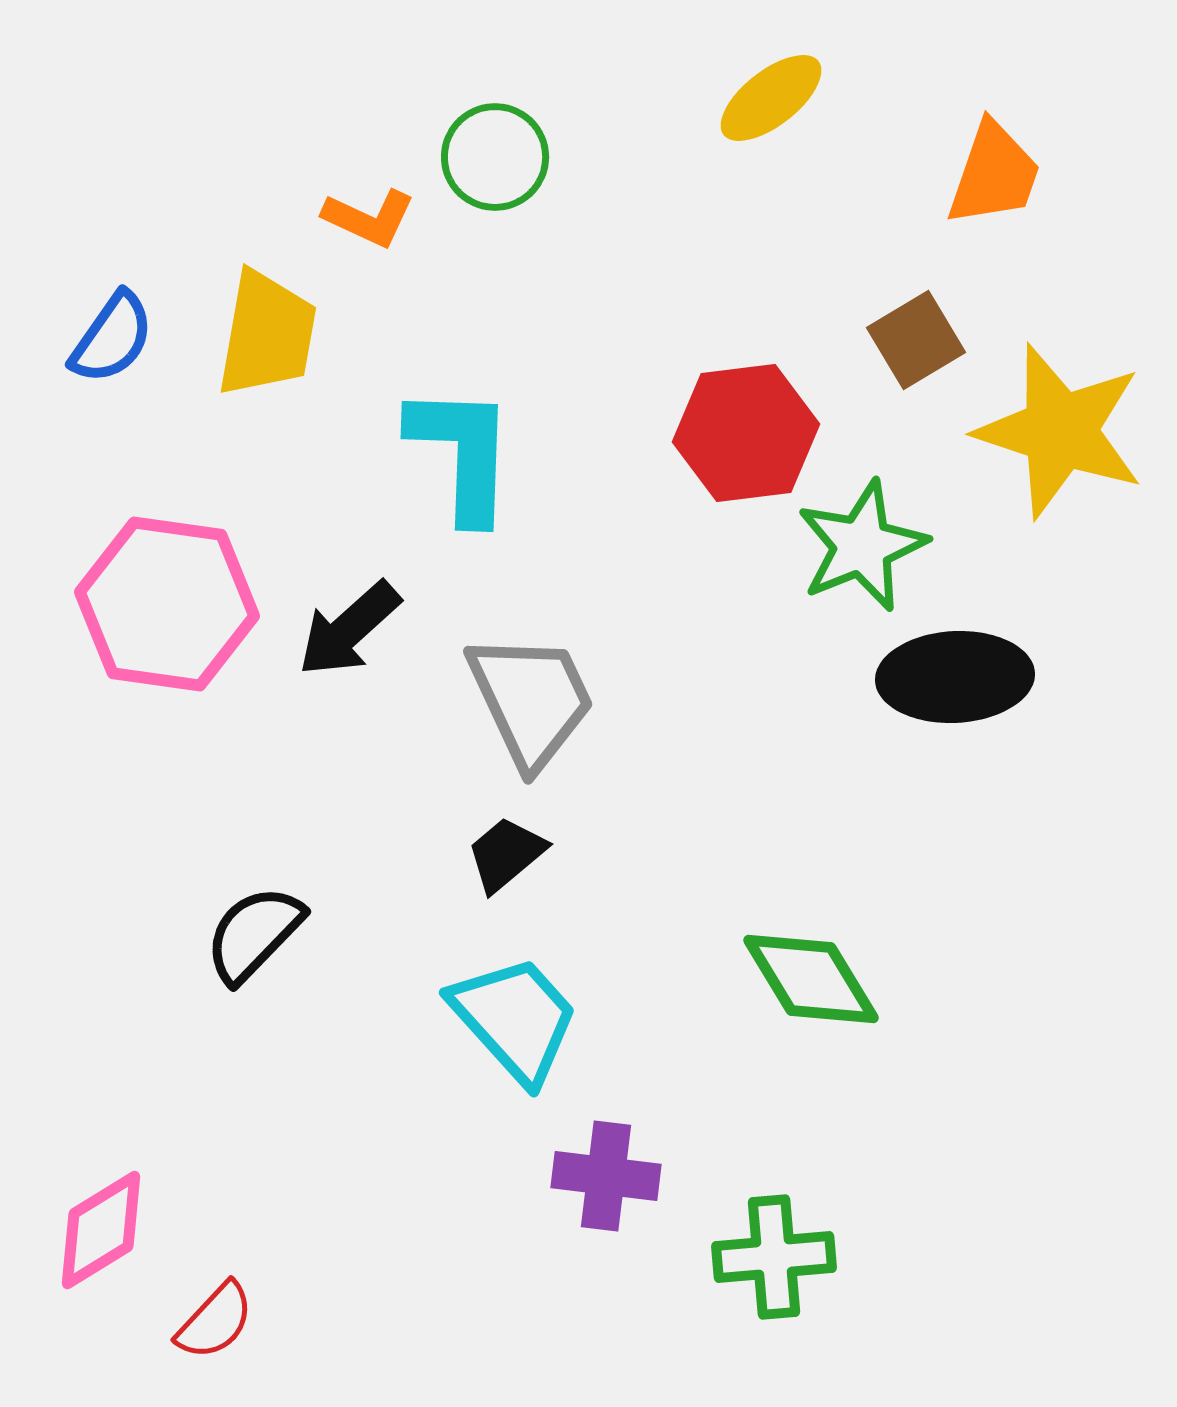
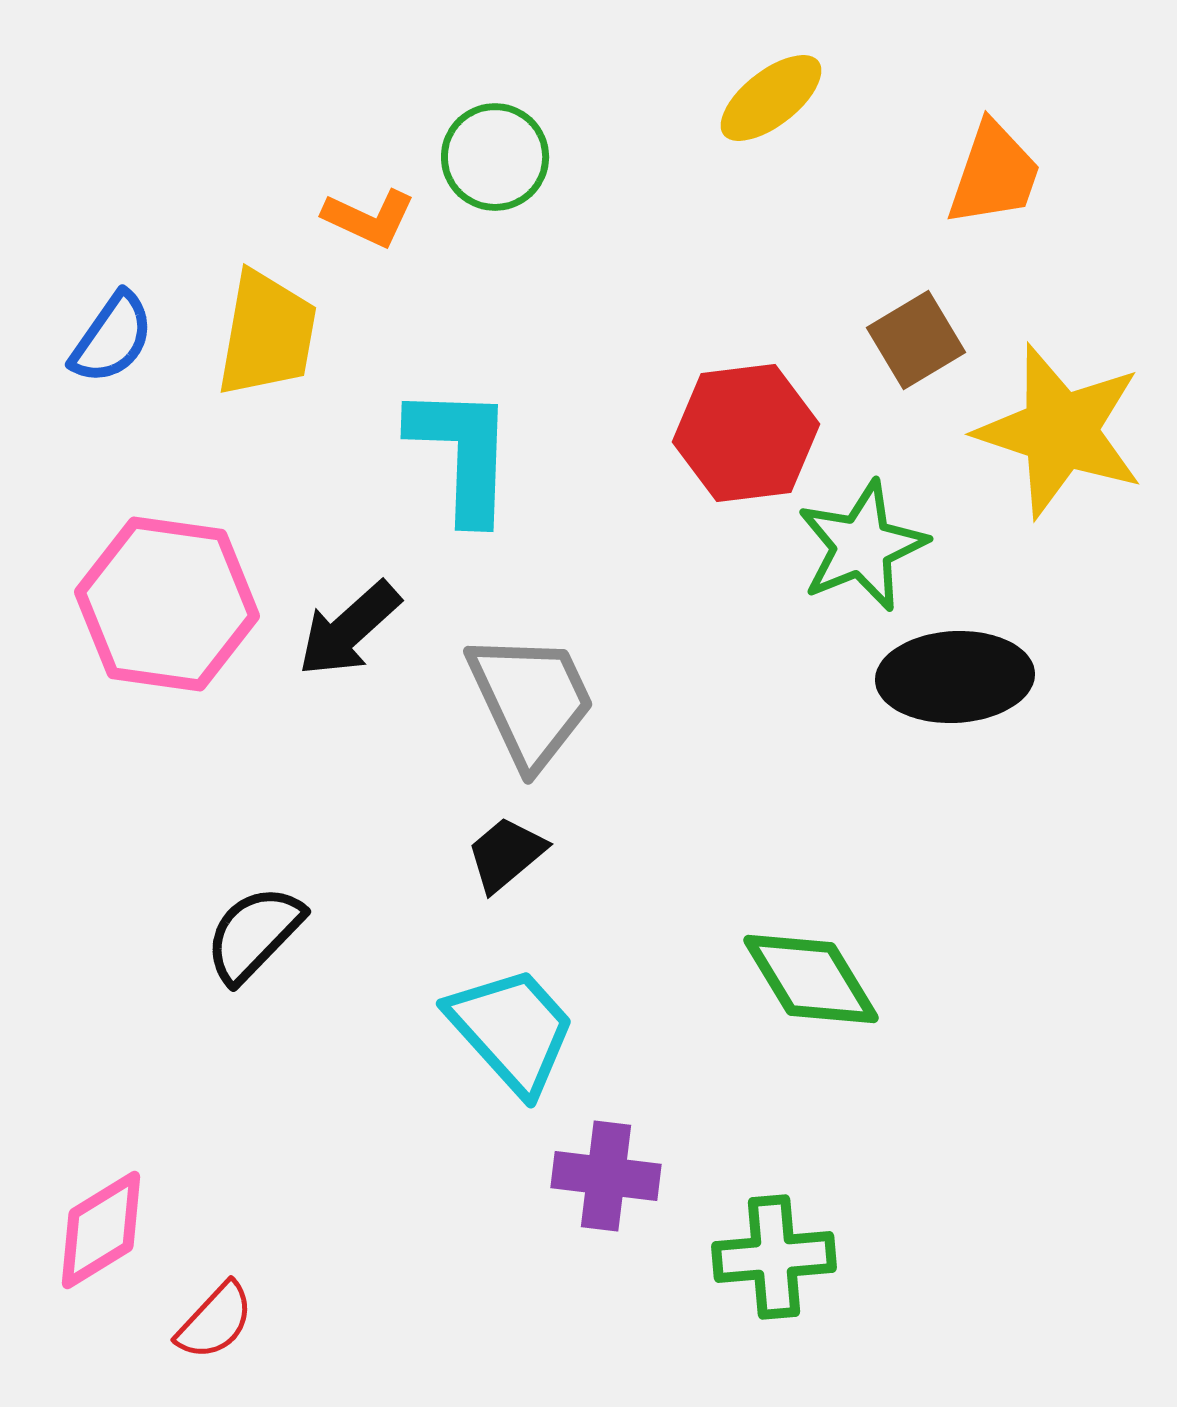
cyan trapezoid: moved 3 px left, 11 px down
